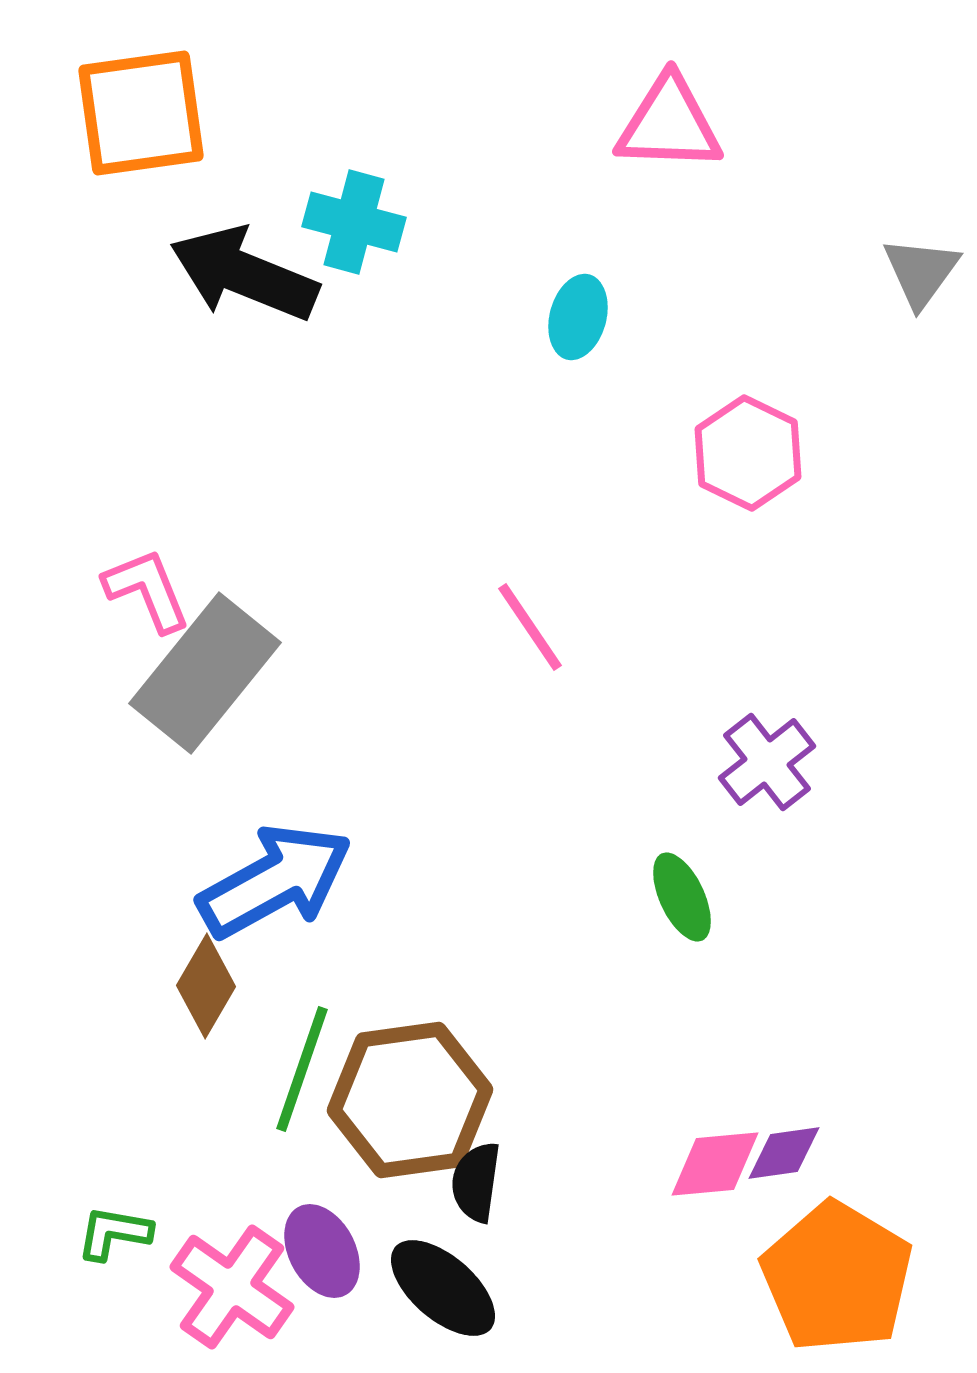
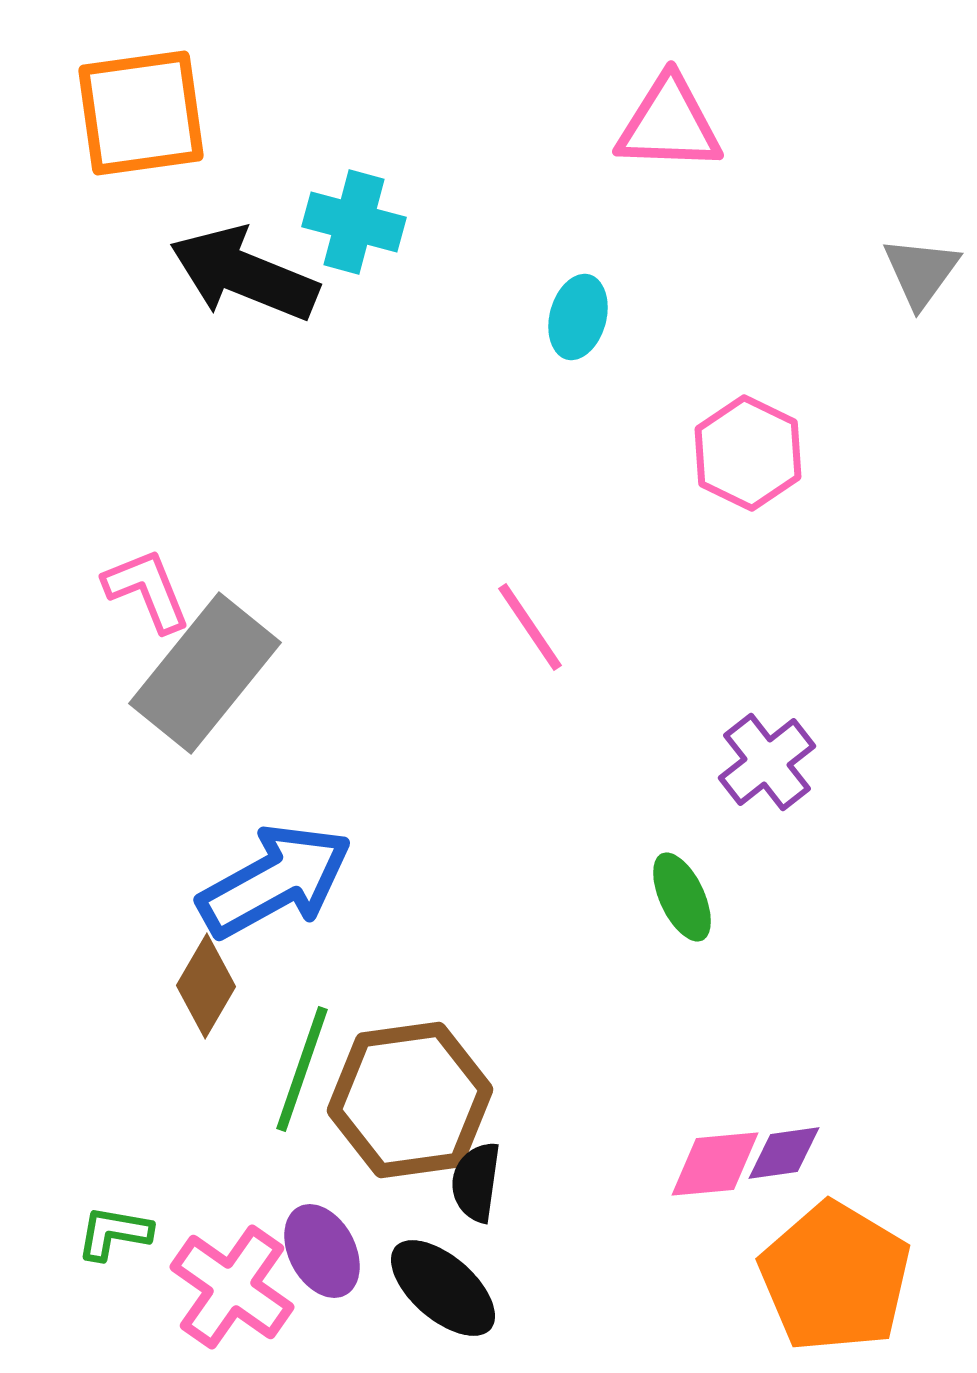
orange pentagon: moved 2 px left
